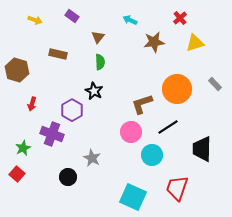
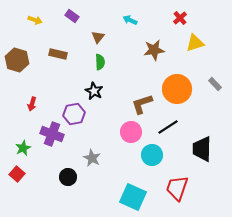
brown star: moved 8 px down
brown hexagon: moved 10 px up
purple hexagon: moved 2 px right, 4 px down; rotated 20 degrees clockwise
